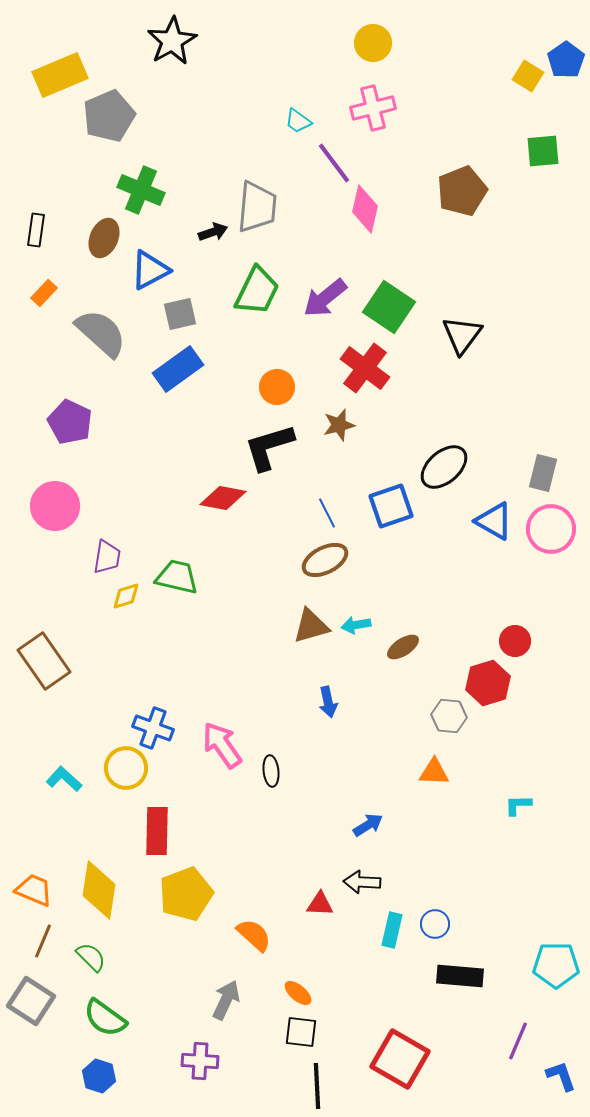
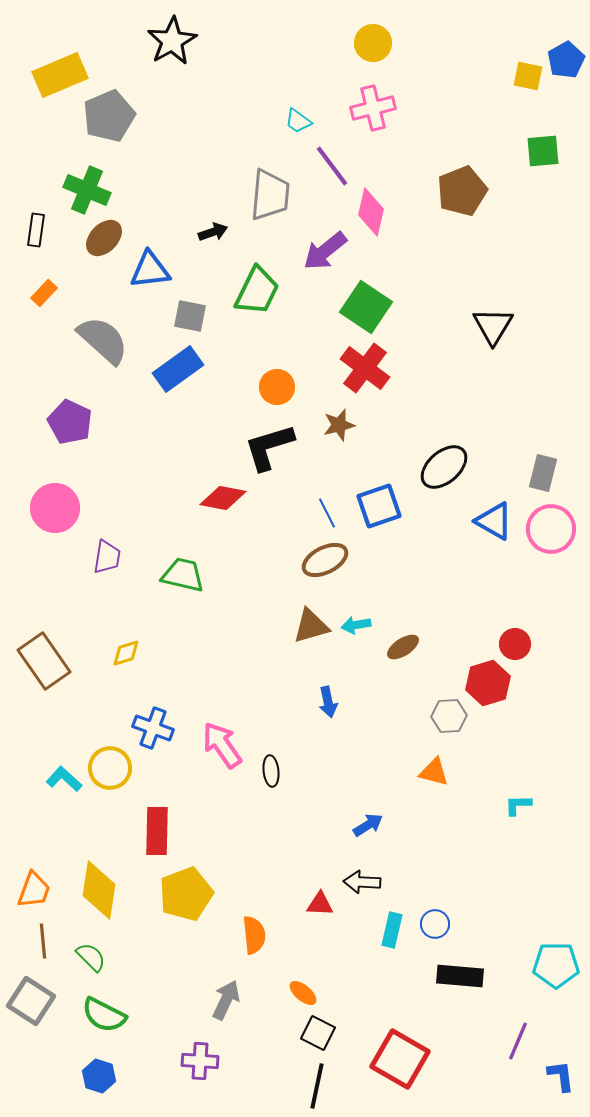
blue pentagon at (566, 60): rotated 6 degrees clockwise
yellow square at (528, 76): rotated 20 degrees counterclockwise
purple line at (334, 163): moved 2 px left, 3 px down
green cross at (141, 190): moved 54 px left
gray trapezoid at (257, 207): moved 13 px right, 12 px up
pink diamond at (365, 209): moved 6 px right, 3 px down
brown ellipse at (104, 238): rotated 21 degrees clockwise
blue triangle at (150, 270): rotated 21 degrees clockwise
purple arrow at (325, 298): moved 47 px up
green square at (389, 307): moved 23 px left
gray square at (180, 314): moved 10 px right, 2 px down; rotated 24 degrees clockwise
gray semicircle at (101, 333): moved 2 px right, 7 px down
black triangle at (462, 335): moved 31 px right, 9 px up; rotated 6 degrees counterclockwise
pink circle at (55, 506): moved 2 px down
blue square at (391, 506): moved 12 px left
green trapezoid at (177, 577): moved 6 px right, 2 px up
yellow diamond at (126, 596): moved 57 px down
red circle at (515, 641): moved 3 px down
gray hexagon at (449, 716): rotated 8 degrees counterclockwise
yellow circle at (126, 768): moved 16 px left
orange triangle at (434, 772): rotated 12 degrees clockwise
orange trapezoid at (34, 890): rotated 87 degrees clockwise
orange semicircle at (254, 935): rotated 42 degrees clockwise
brown line at (43, 941): rotated 28 degrees counterclockwise
orange ellipse at (298, 993): moved 5 px right
green semicircle at (105, 1018): moved 1 px left, 3 px up; rotated 9 degrees counterclockwise
black square at (301, 1032): moved 17 px right, 1 px down; rotated 20 degrees clockwise
blue L-shape at (561, 1076): rotated 12 degrees clockwise
black line at (317, 1086): rotated 15 degrees clockwise
